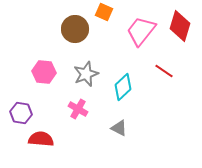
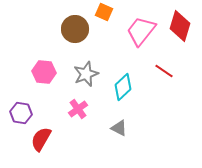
pink cross: rotated 24 degrees clockwise
red semicircle: rotated 65 degrees counterclockwise
